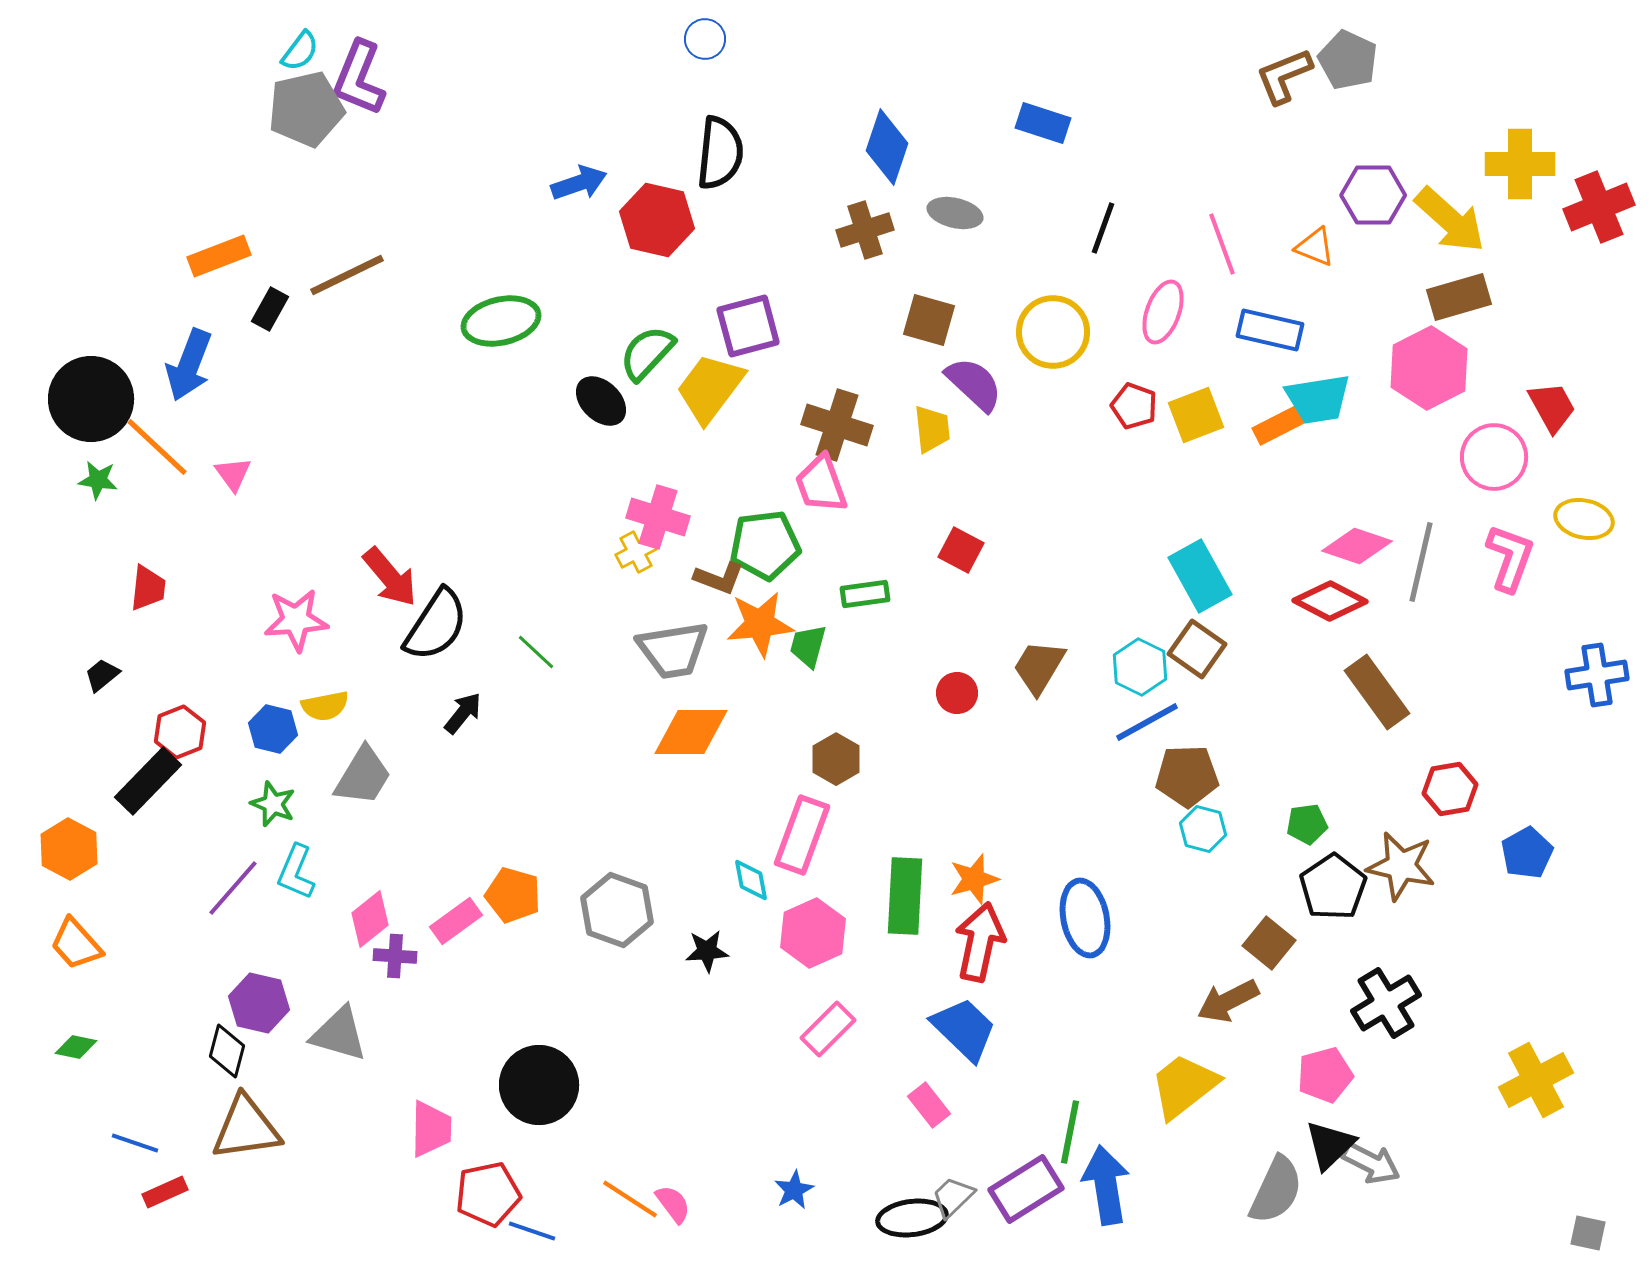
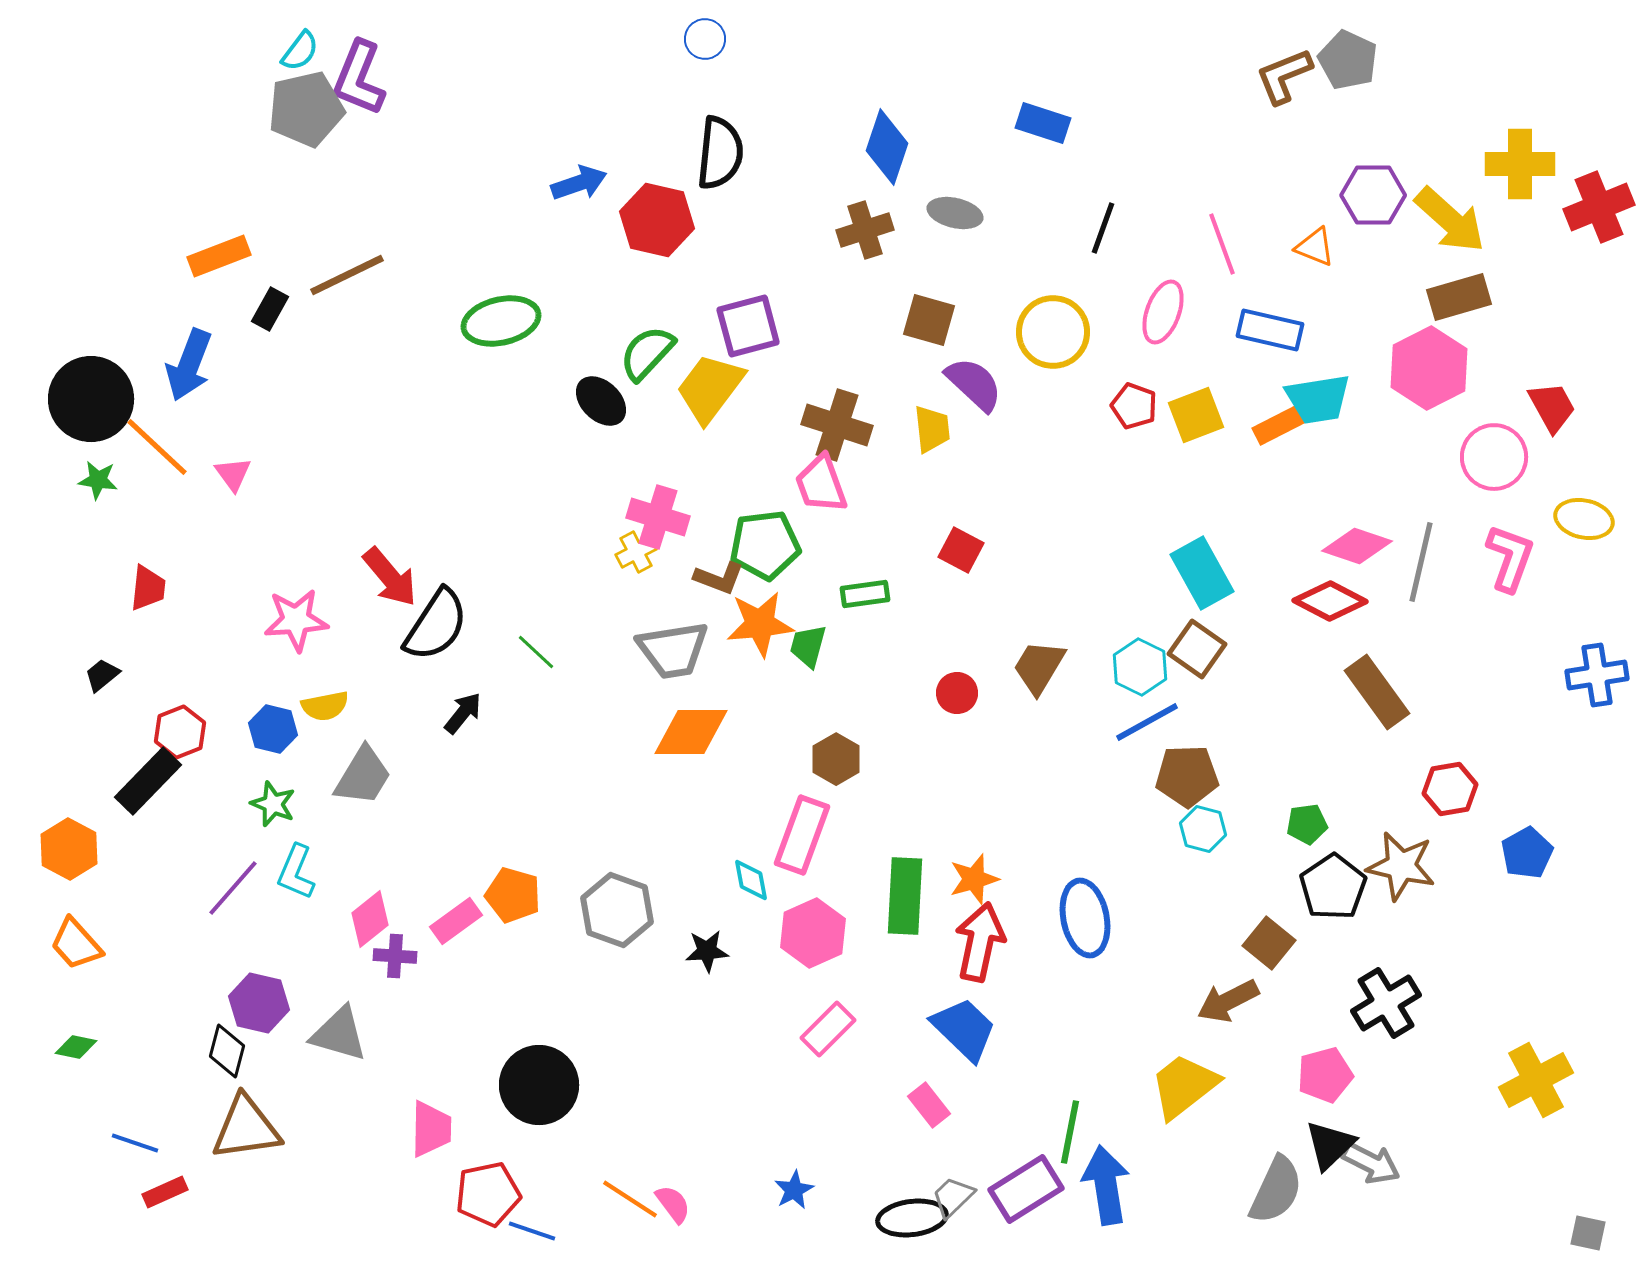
cyan rectangle at (1200, 576): moved 2 px right, 3 px up
